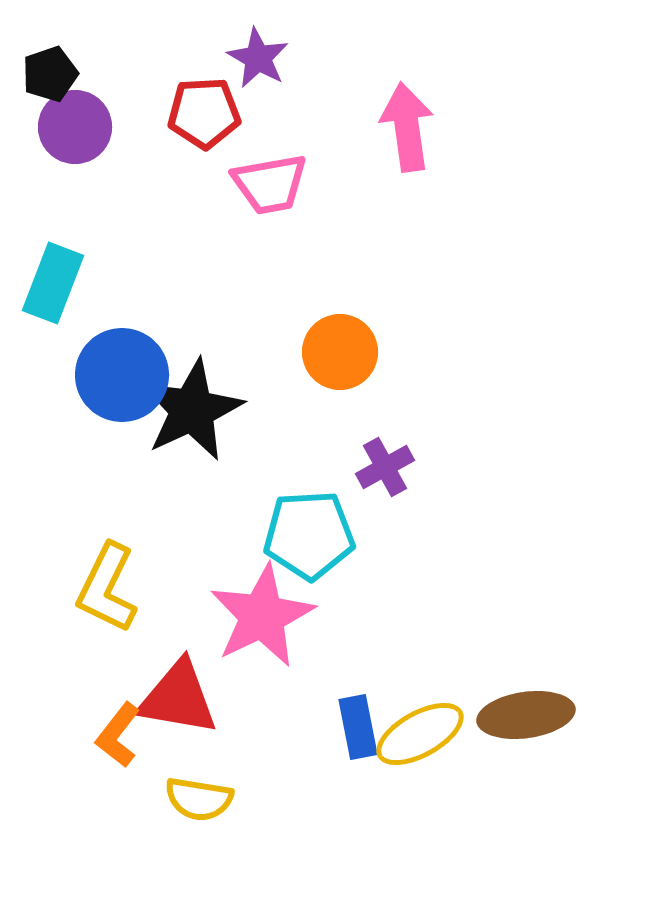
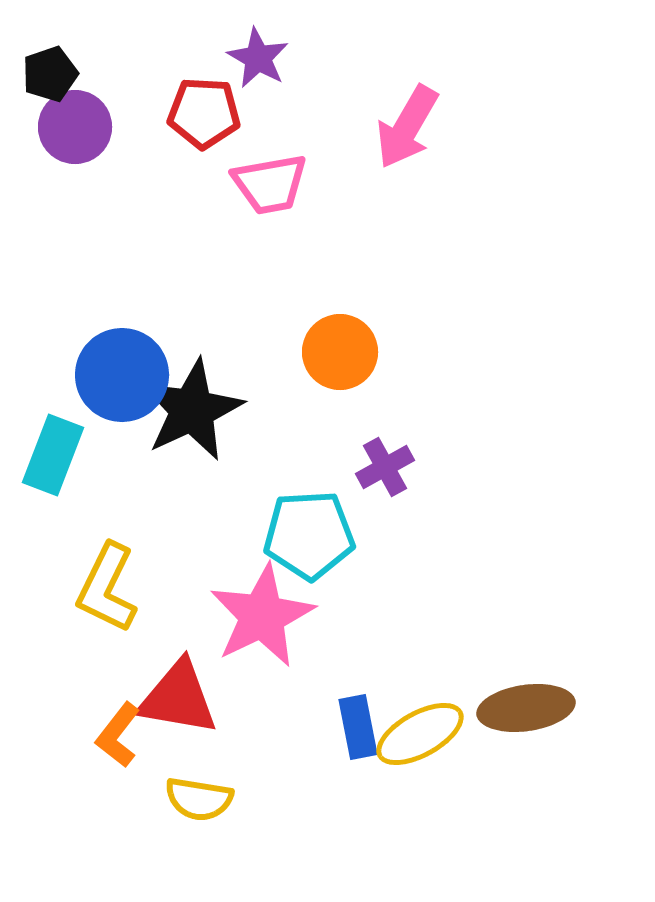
red pentagon: rotated 6 degrees clockwise
pink arrow: rotated 142 degrees counterclockwise
cyan rectangle: moved 172 px down
brown ellipse: moved 7 px up
